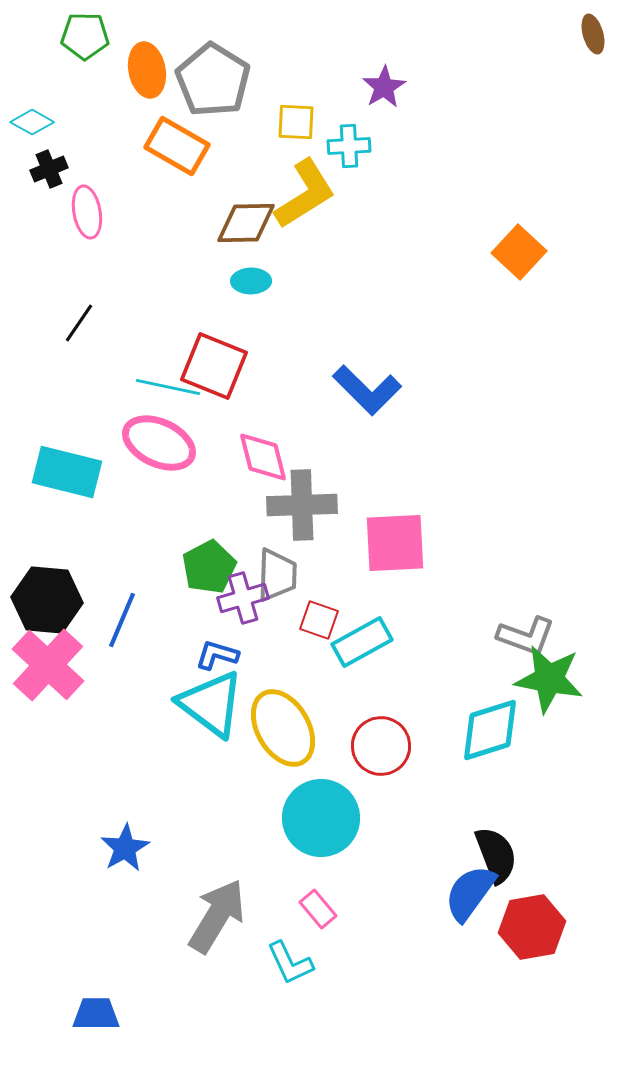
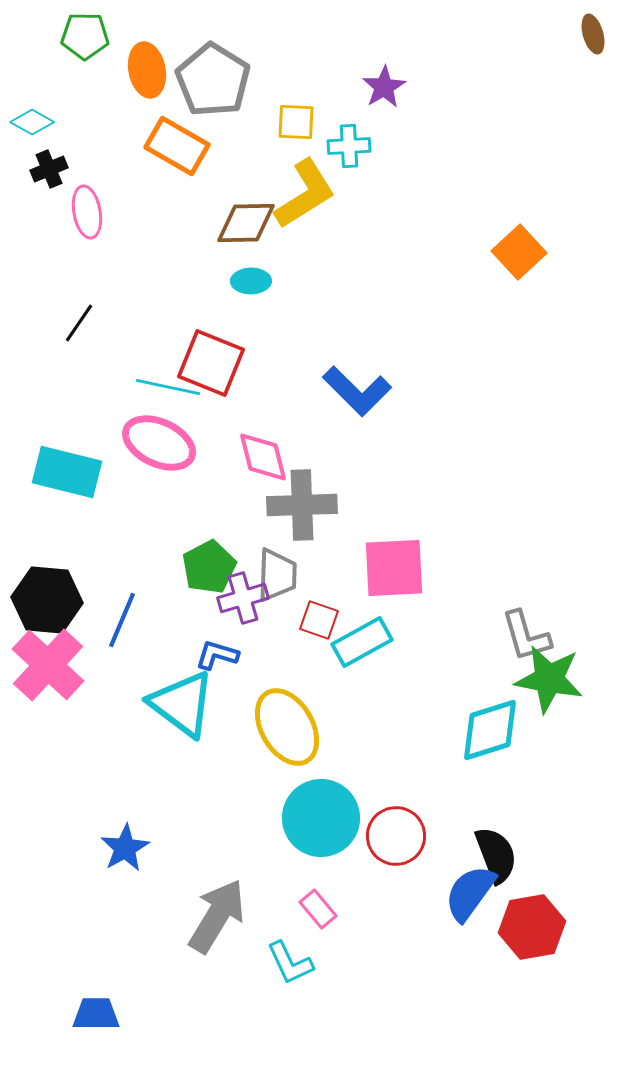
orange square at (519, 252): rotated 4 degrees clockwise
red square at (214, 366): moved 3 px left, 3 px up
blue L-shape at (367, 390): moved 10 px left, 1 px down
pink square at (395, 543): moved 1 px left, 25 px down
gray L-shape at (526, 636): rotated 54 degrees clockwise
cyan triangle at (211, 704): moved 29 px left
yellow ellipse at (283, 728): moved 4 px right, 1 px up
red circle at (381, 746): moved 15 px right, 90 px down
